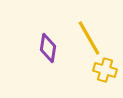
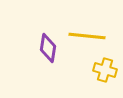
yellow line: moved 2 px left, 2 px up; rotated 54 degrees counterclockwise
